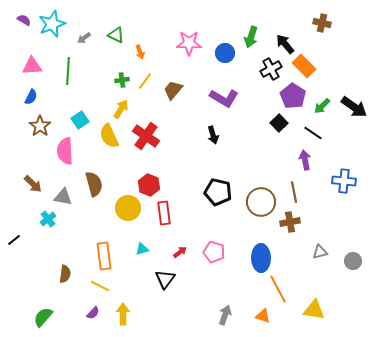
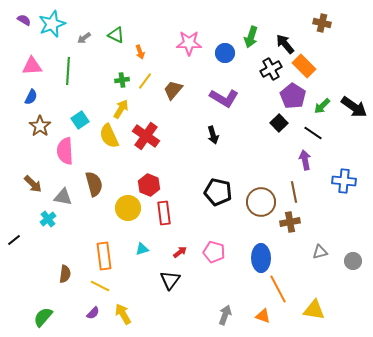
black triangle at (165, 279): moved 5 px right, 1 px down
yellow arrow at (123, 314): rotated 30 degrees counterclockwise
